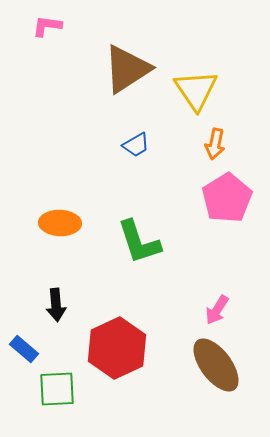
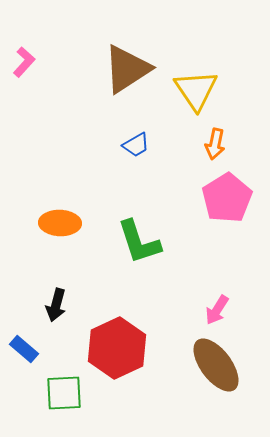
pink L-shape: moved 23 px left, 36 px down; rotated 124 degrees clockwise
black arrow: rotated 20 degrees clockwise
green square: moved 7 px right, 4 px down
